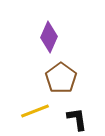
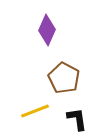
purple diamond: moved 2 px left, 7 px up
brown pentagon: moved 3 px right; rotated 8 degrees counterclockwise
